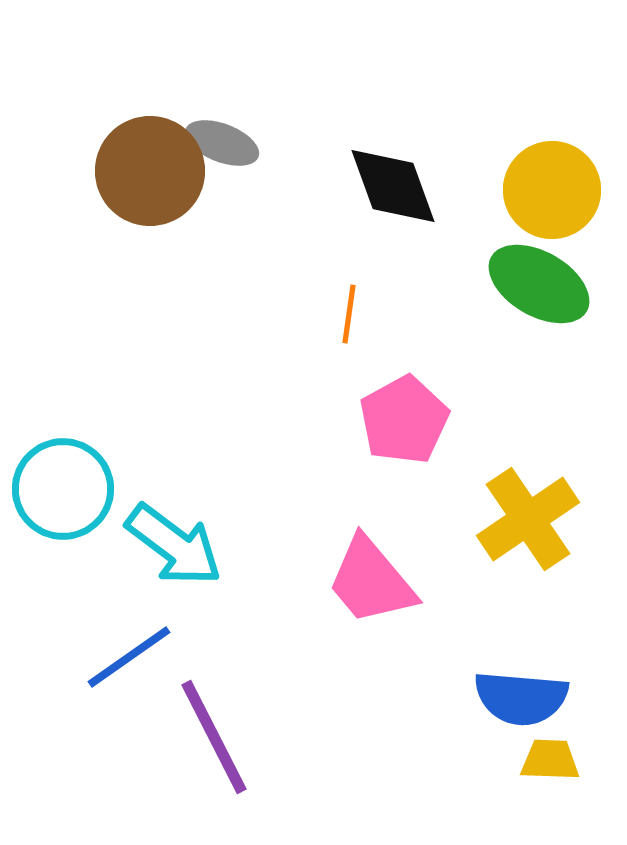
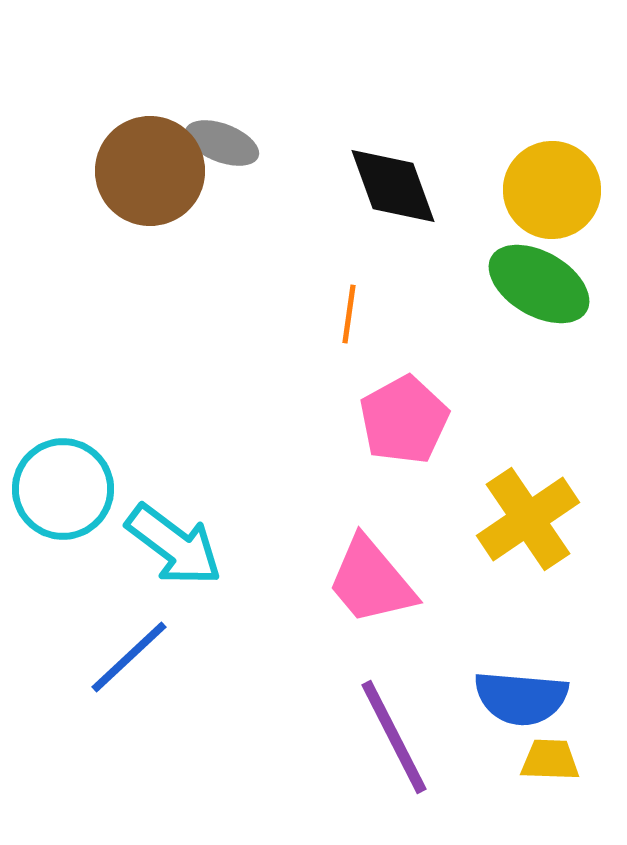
blue line: rotated 8 degrees counterclockwise
purple line: moved 180 px right
